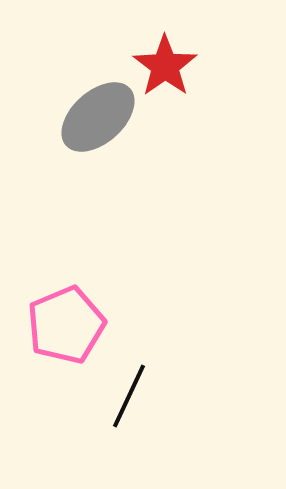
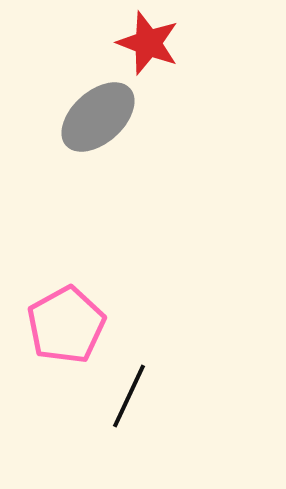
red star: moved 17 px left, 23 px up; rotated 16 degrees counterclockwise
pink pentagon: rotated 6 degrees counterclockwise
